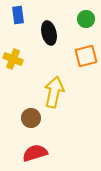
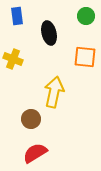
blue rectangle: moved 1 px left, 1 px down
green circle: moved 3 px up
orange square: moved 1 px left, 1 px down; rotated 20 degrees clockwise
brown circle: moved 1 px down
red semicircle: rotated 15 degrees counterclockwise
